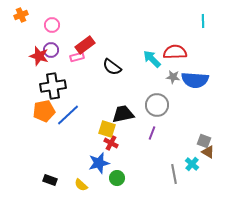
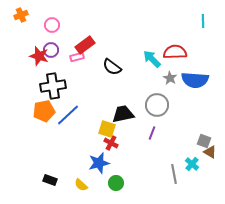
gray star: moved 3 px left, 1 px down; rotated 24 degrees clockwise
brown triangle: moved 2 px right
green circle: moved 1 px left, 5 px down
